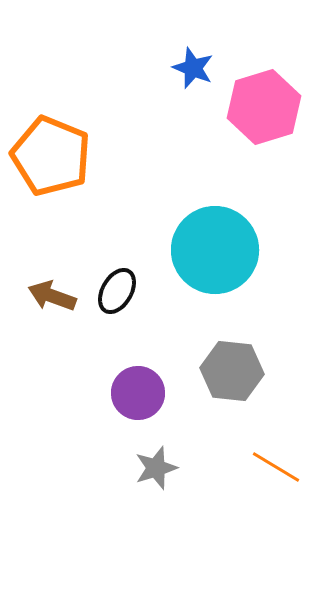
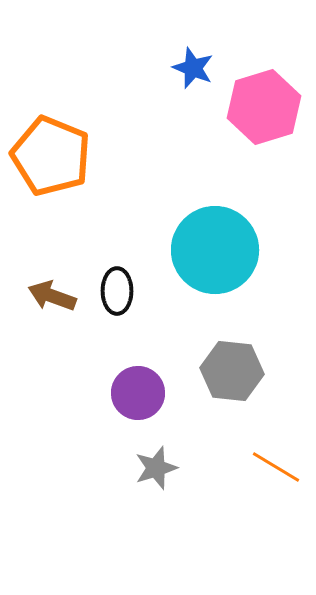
black ellipse: rotated 30 degrees counterclockwise
